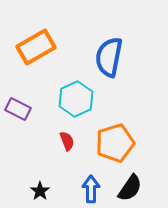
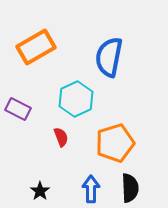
red semicircle: moved 6 px left, 4 px up
black semicircle: rotated 36 degrees counterclockwise
